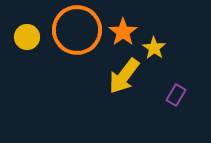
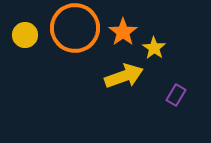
orange circle: moved 2 px left, 2 px up
yellow circle: moved 2 px left, 2 px up
yellow arrow: rotated 147 degrees counterclockwise
